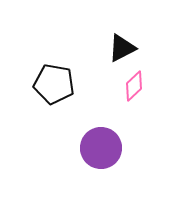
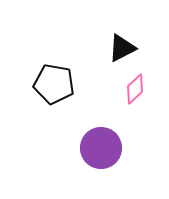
pink diamond: moved 1 px right, 3 px down
